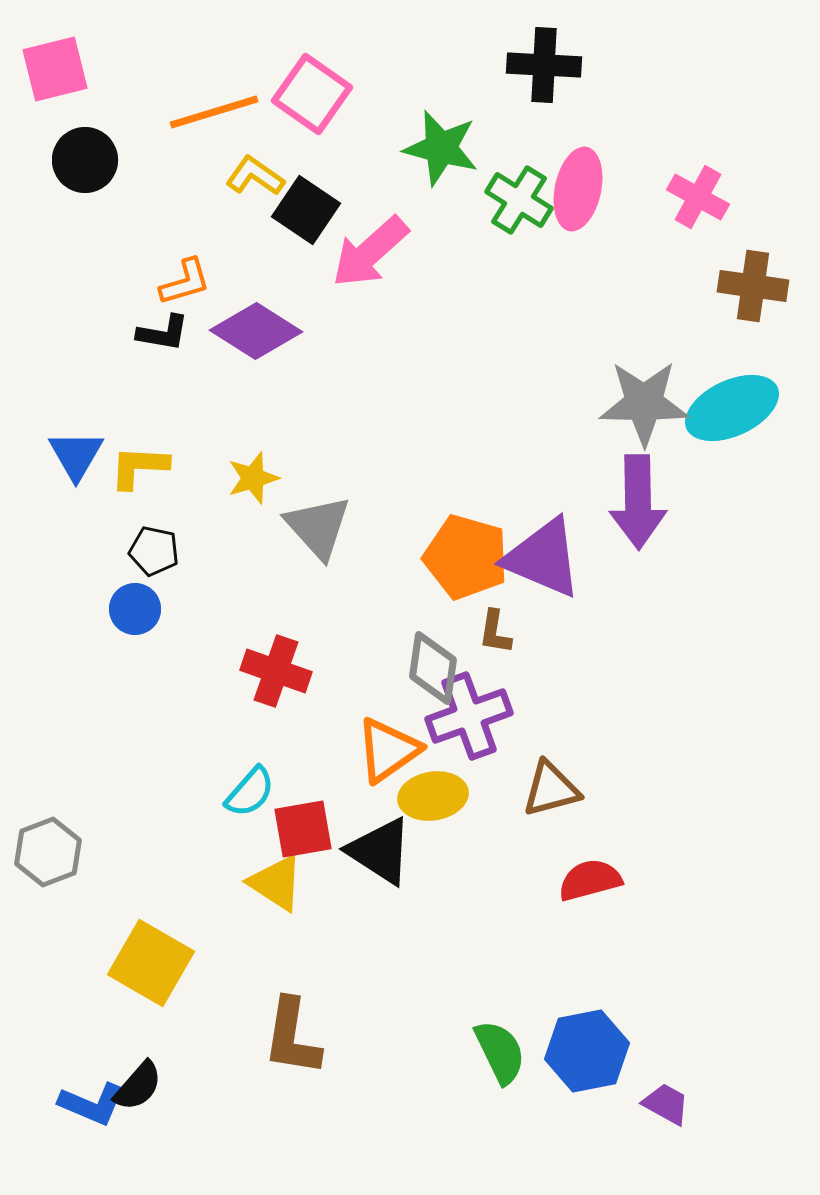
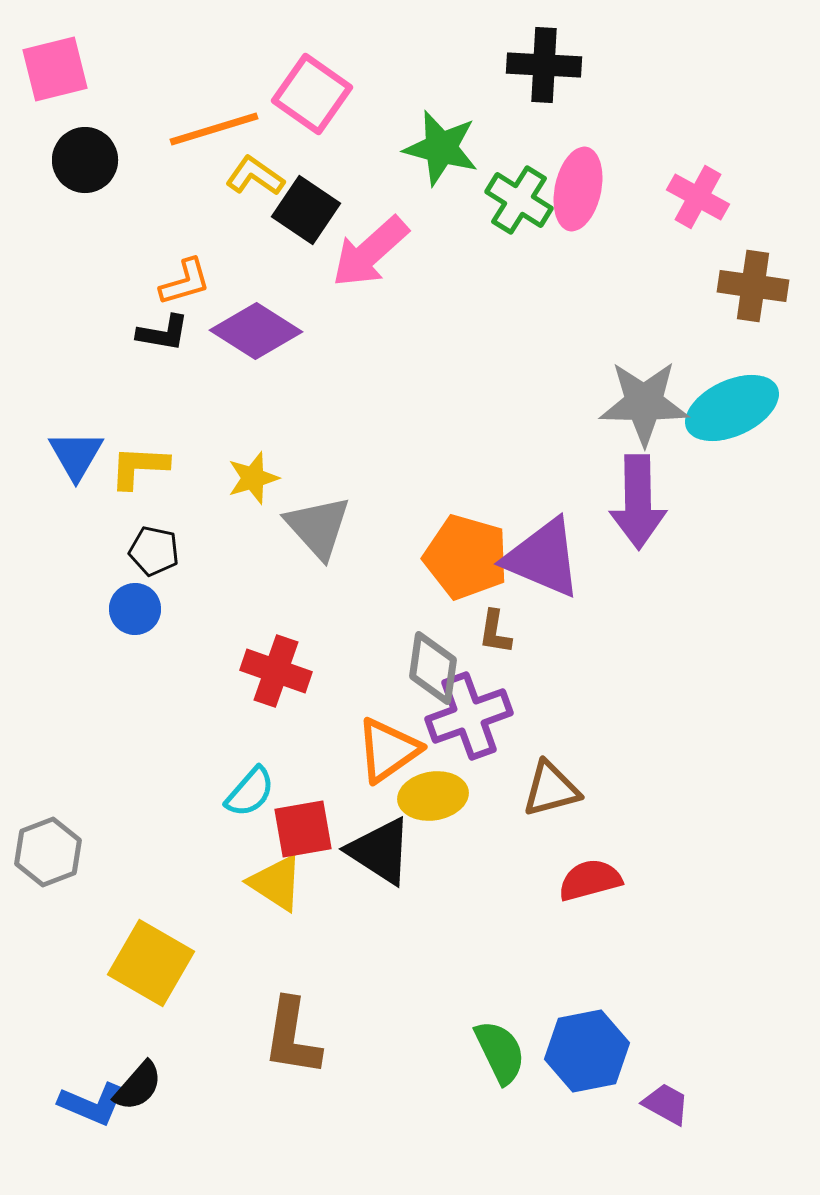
orange line at (214, 112): moved 17 px down
